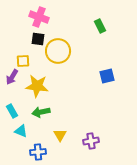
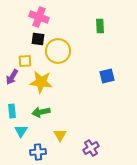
green rectangle: rotated 24 degrees clockwise
yellow square: moved 2 px right
yellow star: moved 4 px right, 4 px up
cyan rectangle: rotated 24 degrees clockwise
cyan triangle: rotated 40 degrees clockwise
purple cross: moved 7 px down; rotated 21 degrees counterclockwise
